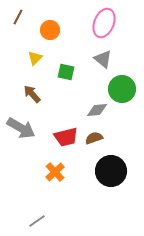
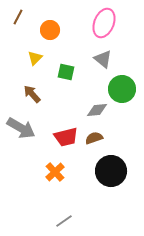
gray line: moved 27 px right
